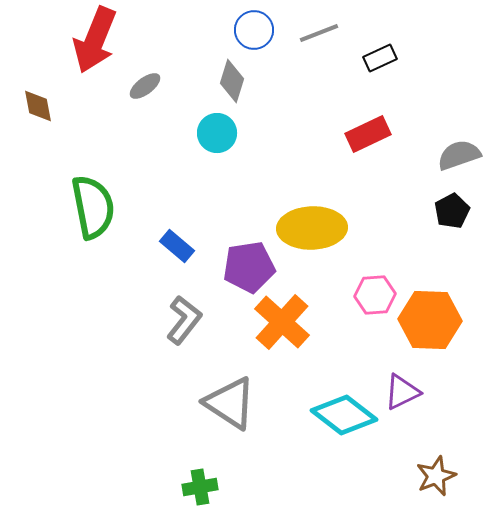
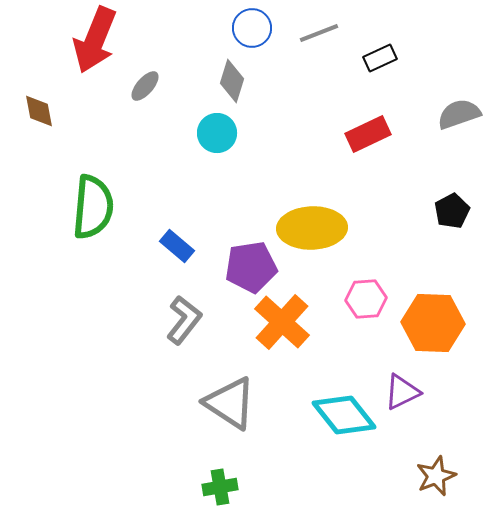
blue circle: moved 2 px left, 2 px up
gray ellipse: rotated 12 degrees counterclockwise
brown diamond: moved 1 px right, 5 px down
gray semicircle: moved 41 px up
green semicircle: rotated 16 degrees clockwise
purple pentagon: moved 2 px right
pink hexagon: moved 9 px left, 4 px down
orange hexagon: moved 3 px right, 3 px down
cyan diamond: rotated 14 degrees clockwise
green cross: moved 20 px right
